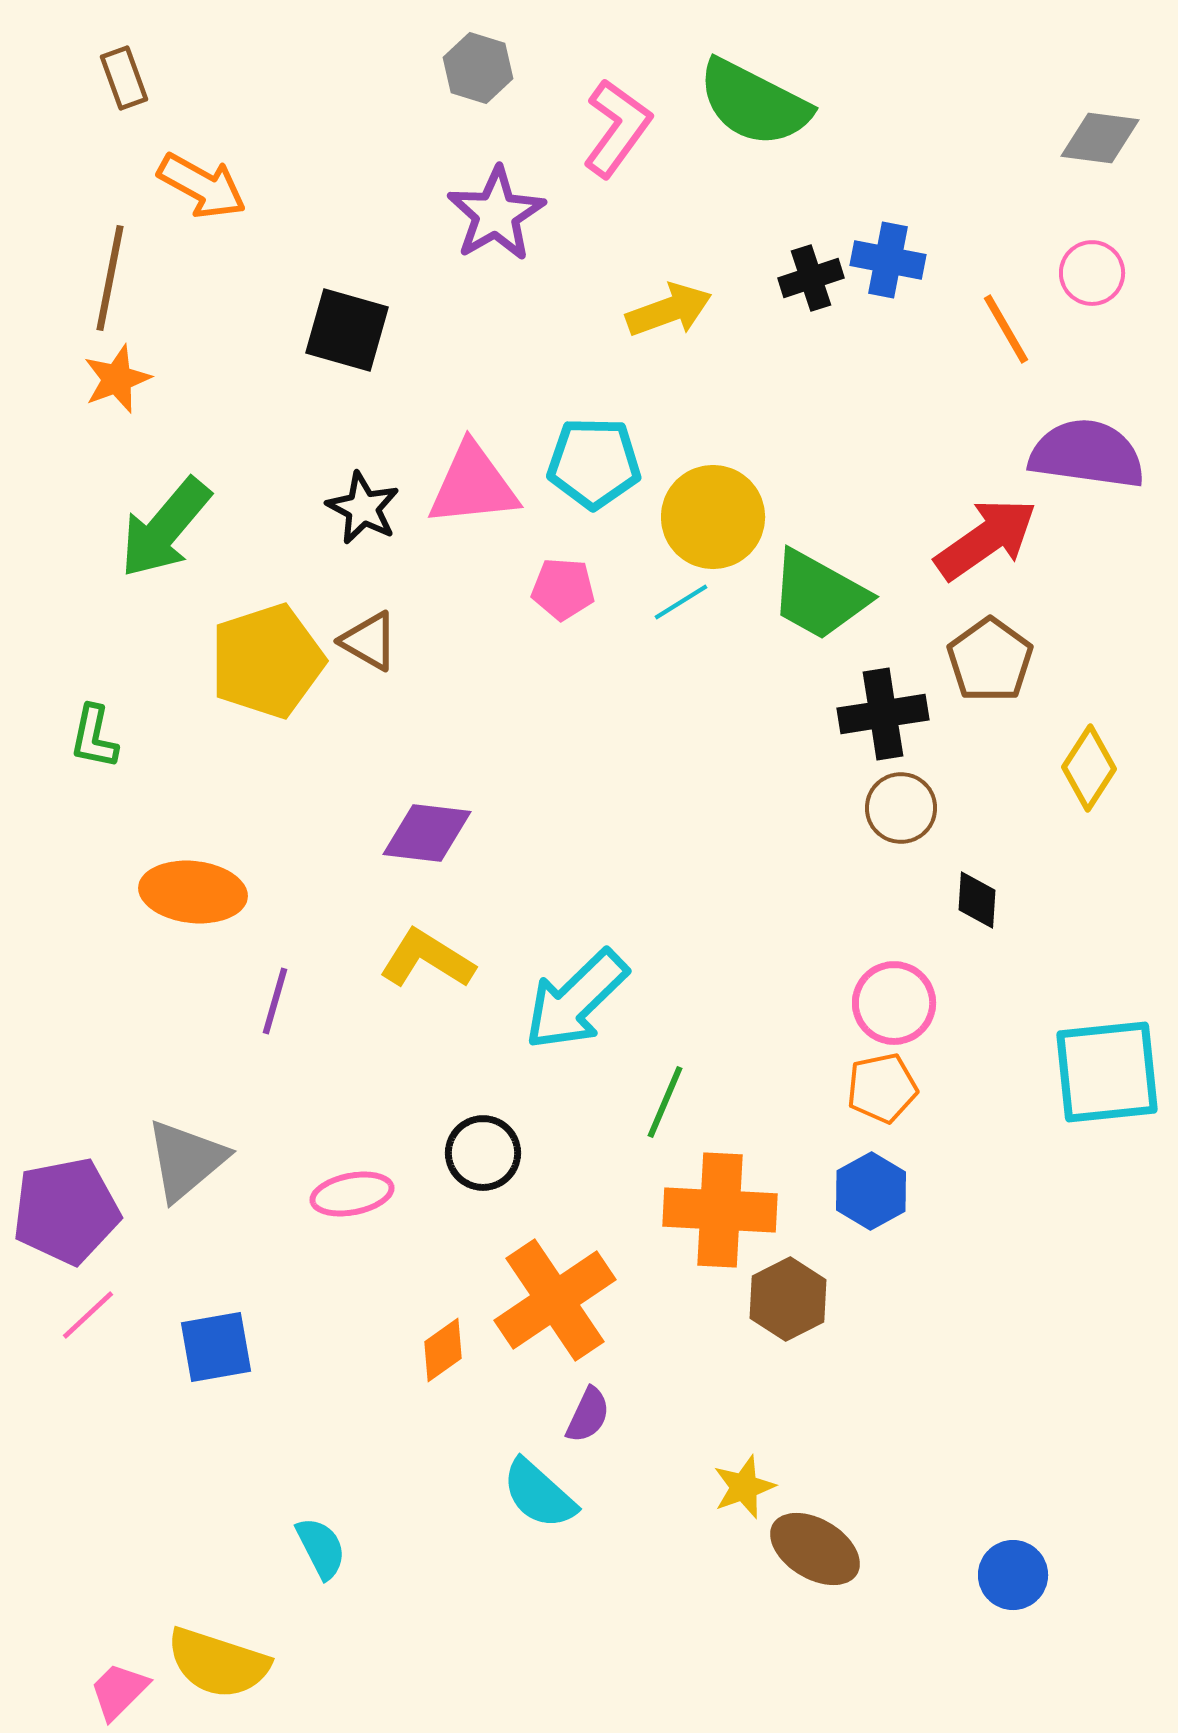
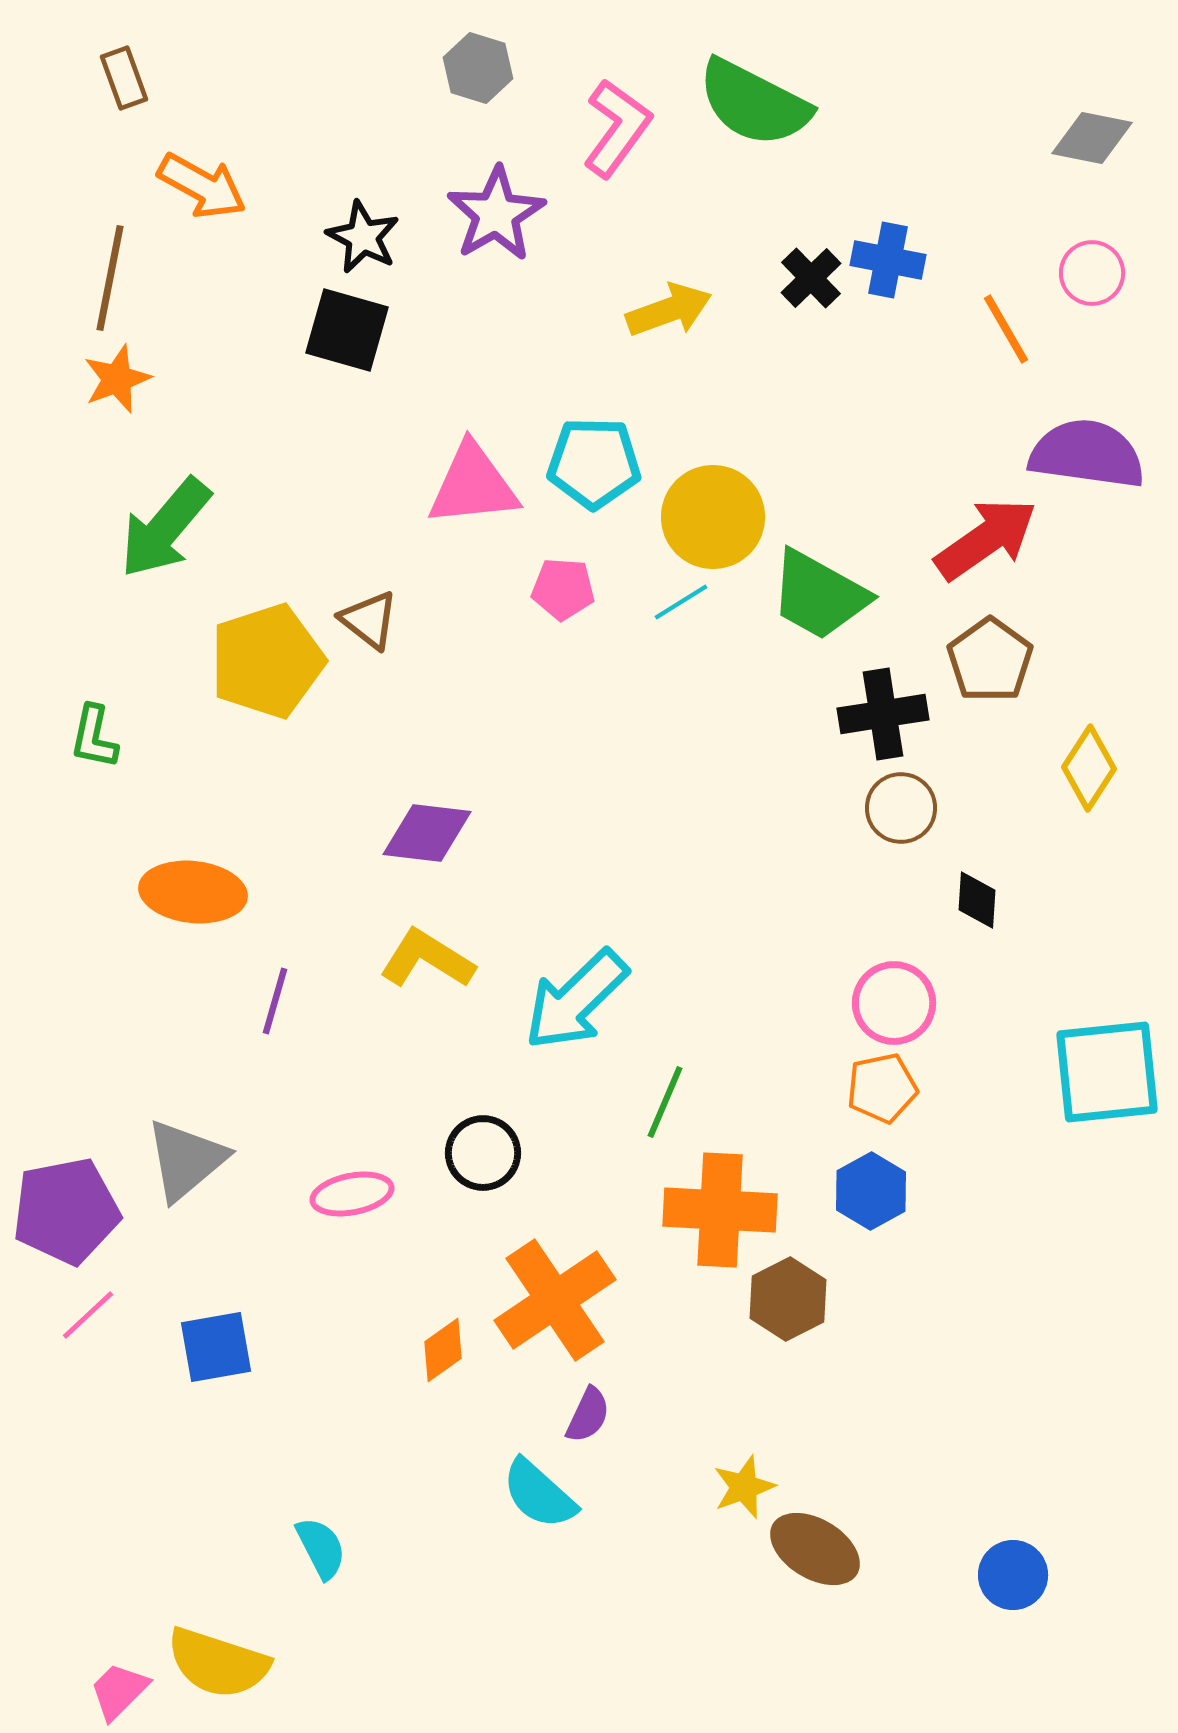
gray diamond at (1100, 138): moved 8 px left; rotated 4 degrees clockwise
black cross at (811, 278): rotated 26 degrees counterclockwise
black star at (363, 508): moved 271 px up
brown triangle at (369, 641): moved 21 px up; rotated 8 degrees clockwise
